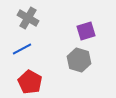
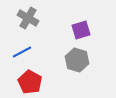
purple square: moved 5 px left, 1 px up
blue line: moved 3 px down
gray hexagon: moved 2 px left
